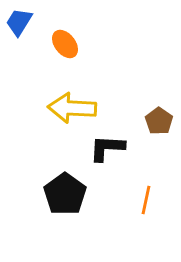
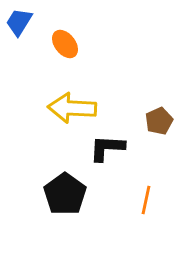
brown pentagon: rotated 12 degrees clockwise
